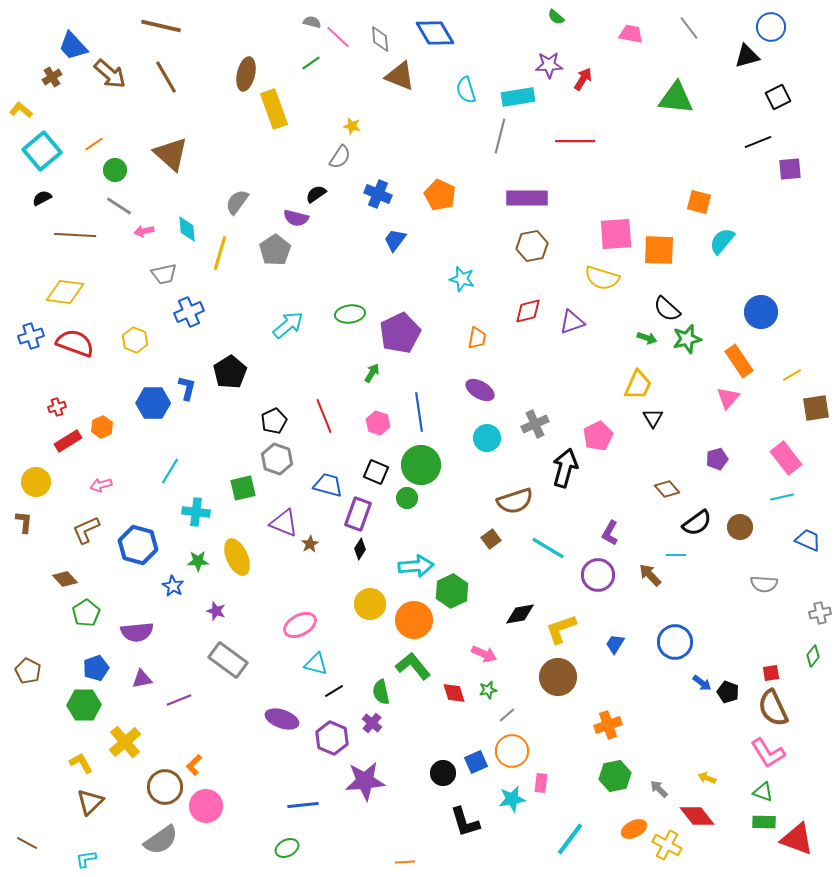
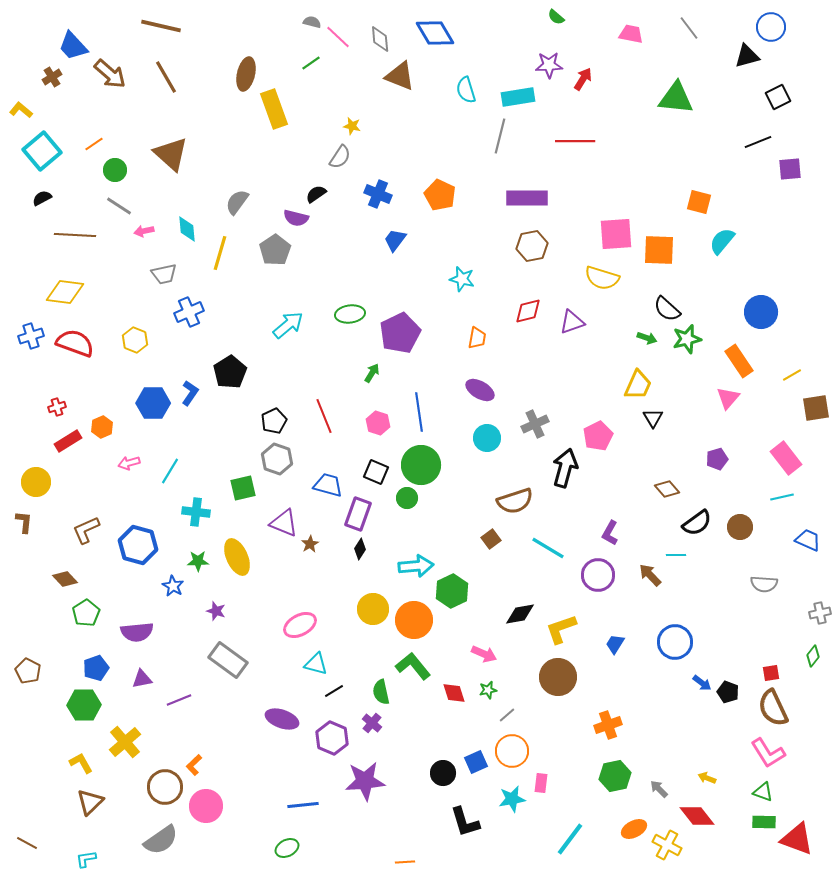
blue L-shape at (187, 388): moved 3 px right, 5 px down; rotated 20 degrees clockwise
pink arrow at (101, 485): moved 28 px right, 22 px up
yellow circle at (370, 604): moved 3 px right, 5 px down
